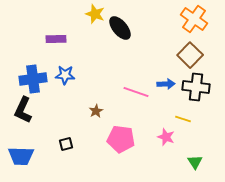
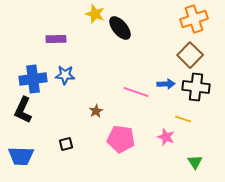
orange cross: rotated 36 degrees clockwise
